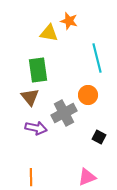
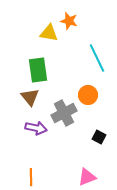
cyan line: rotated 12 degrees counterclockwise
